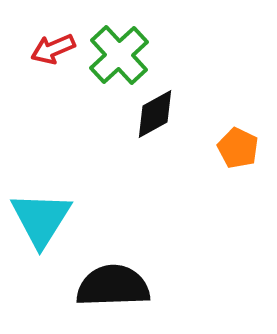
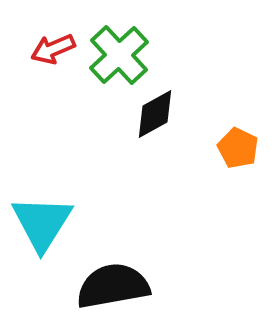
cyan triangle: moved 1 px right, 4 px down
black semicircle: rotated 8 degrees counterclockwise
